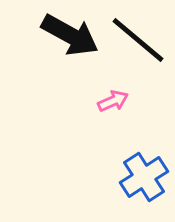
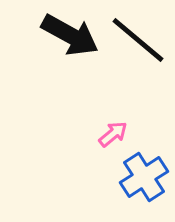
pink arrow: moved 33 px down; rotated 16 degrees counterclockwise
